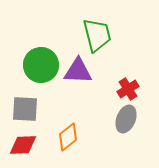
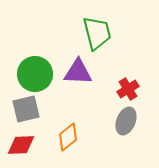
green trapezoid: moved 2 px up
green circle: moved 6 px left, 9 px down
purple triangle: moved 1 px down
gray square: moved 1 px right; rotated 16 degrees counterclockwise
gray ellipse: moved 2 px down
red diamond: moved 2 px left
